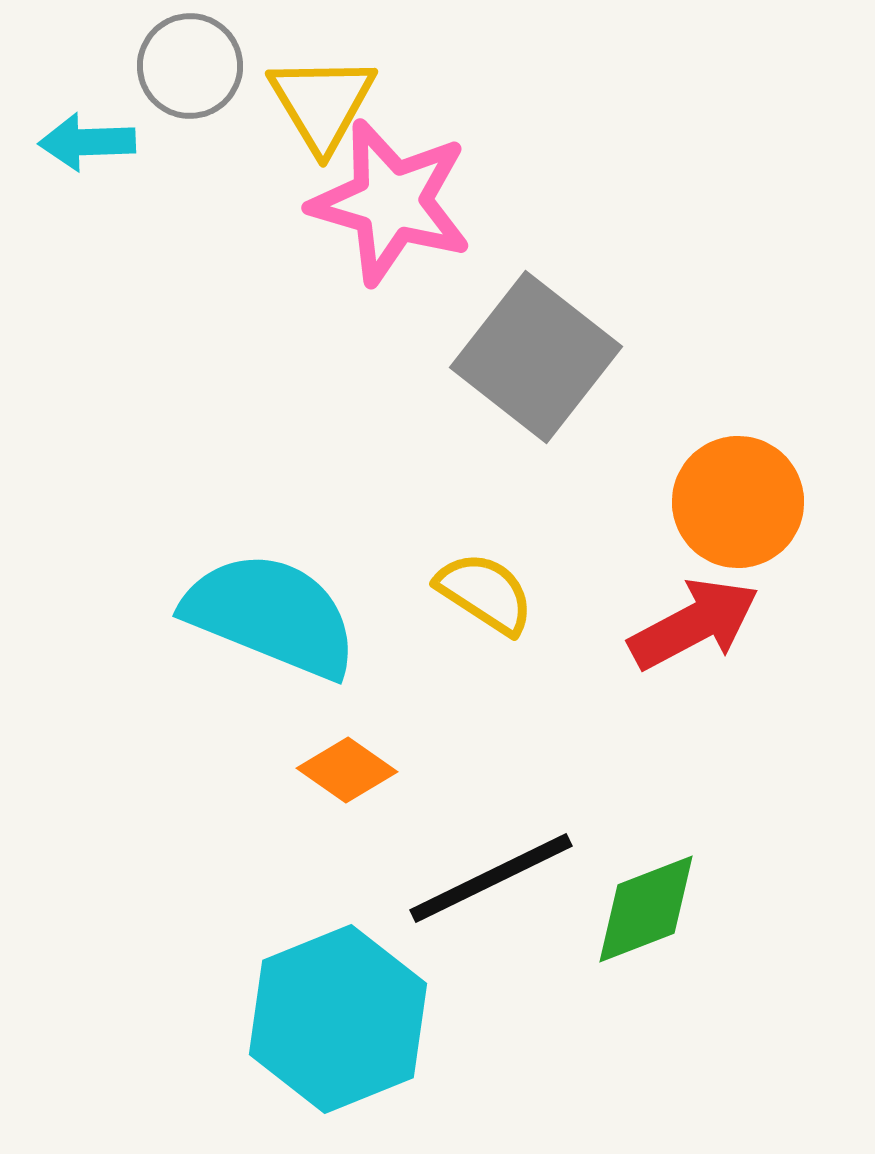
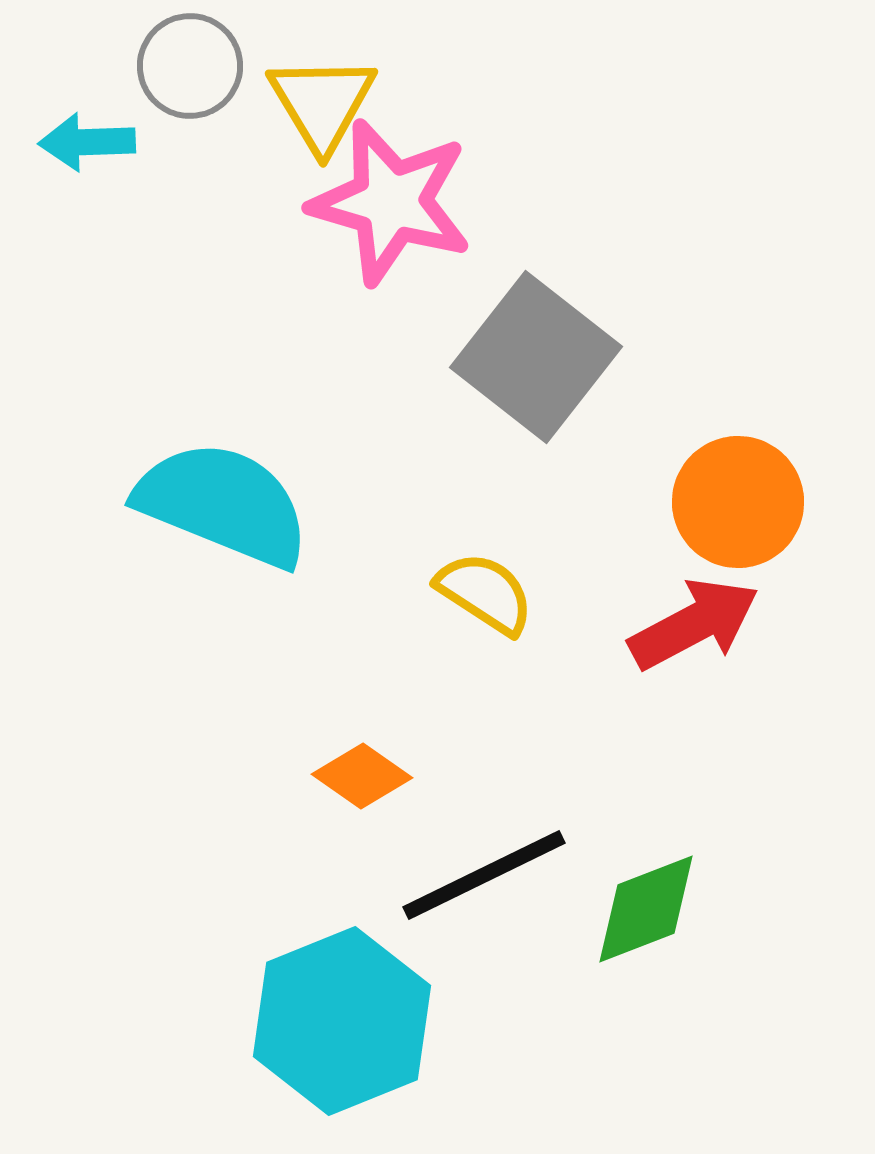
cyan semicircle: moved 48 px left, 111 px up
orange diamond: moved 15 px right, 6 px down
black line: moved 7 px left, 3 px up
cyan hexagon: moved 4 px right, 2 px down
